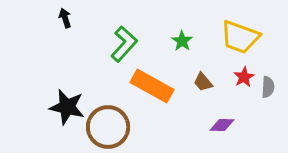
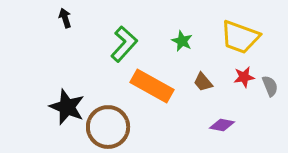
green star: rotated 10 degrees counterclockwise
red star: rotated 20 degrees clockwise
gray semicircle: moved 2 px right, 1 px up; rotated 25 degrees counterclockwise
black star: rotated 9 degrees clockwise
purple diamond: rotated 10 degrees clockwise
